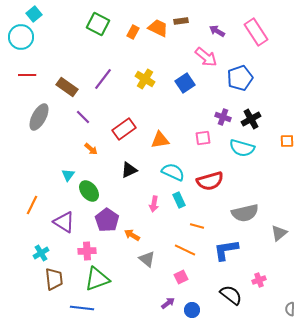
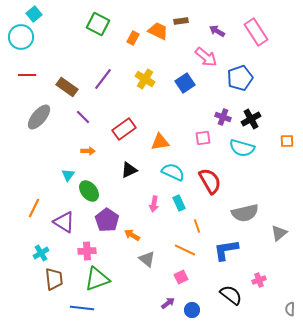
orange trapezoid at (158, 28): moved 3 px down
orange rectangle at (133, 32): moved 6 px down
gray ellipse at (39, 117): rotated 12 degrees clockwise
orange triangle at (160, 140): moved 2 px down
orange arrow at (91, 149): moved 3 px left, 2 px down; rotated 40 degrees counterclockwise
red semicircle at (210, 181): rotated 104 degrees counterclockwise
cyan rectangle at (179, 200): moved 3 px down
orange line at (32, 205): moved 2 px right, 3 px down
orange line at (197, 226): rotated 56 degrees clockwise
